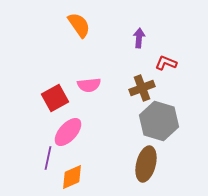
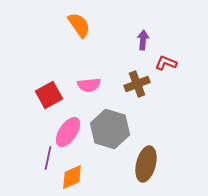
purple arrow: moved 4 px right, 2 px down
brown cross: moved 5 px left, 4 px up
red square: moved 6 px left, 3 px up
gray hexagon: moved 49 px left, 8 px down
pink ellipse: rotated 8 degrees counterclockwise
